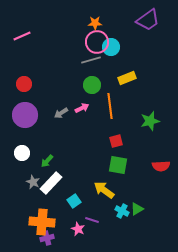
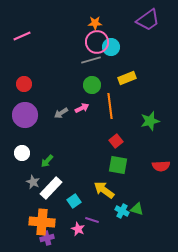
red square: rotated 24 degrees counterclockwise
white rectangle: moved 5 px down
green triangle: rotated 48 degrees clockwise
